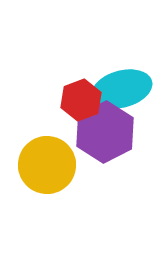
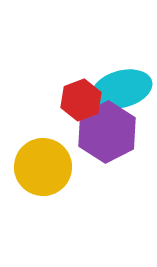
purple hexagon: moved 2 px right
yellow circle: moved 4 px left, 2 px down
